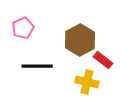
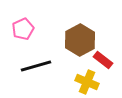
pink pentagon: moved 1 px down
black line: moved 1 px left; rotated 16 degrees counterclockwise
yellow cross: rotated 10 degrees clockwise
